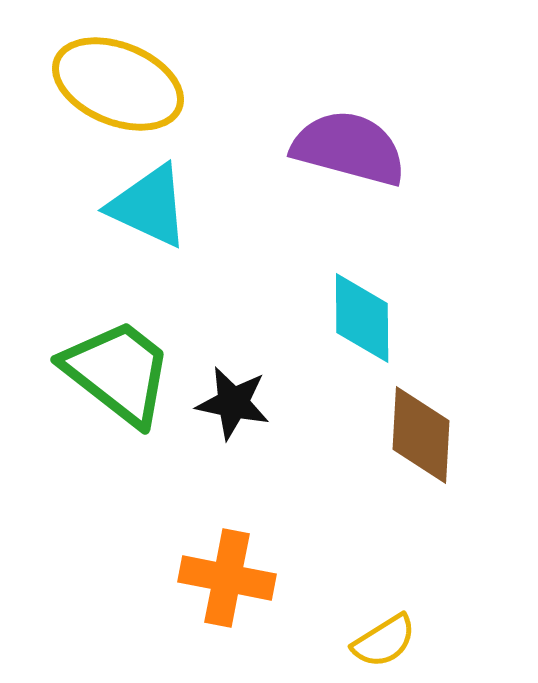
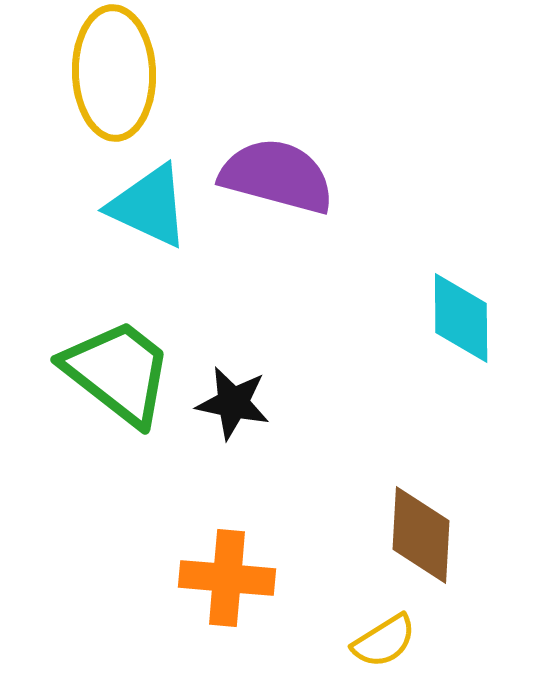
yellow ellipse: moved 4 px left, 11 px up; rotated 66 degrees clockwise
purple semicircle: moved 72 px left, 28 px down
cyan diamond: moved 99 px right
brown diamond: moved 100 px down
orange cross: rotated 6 degrees counterclockwise
